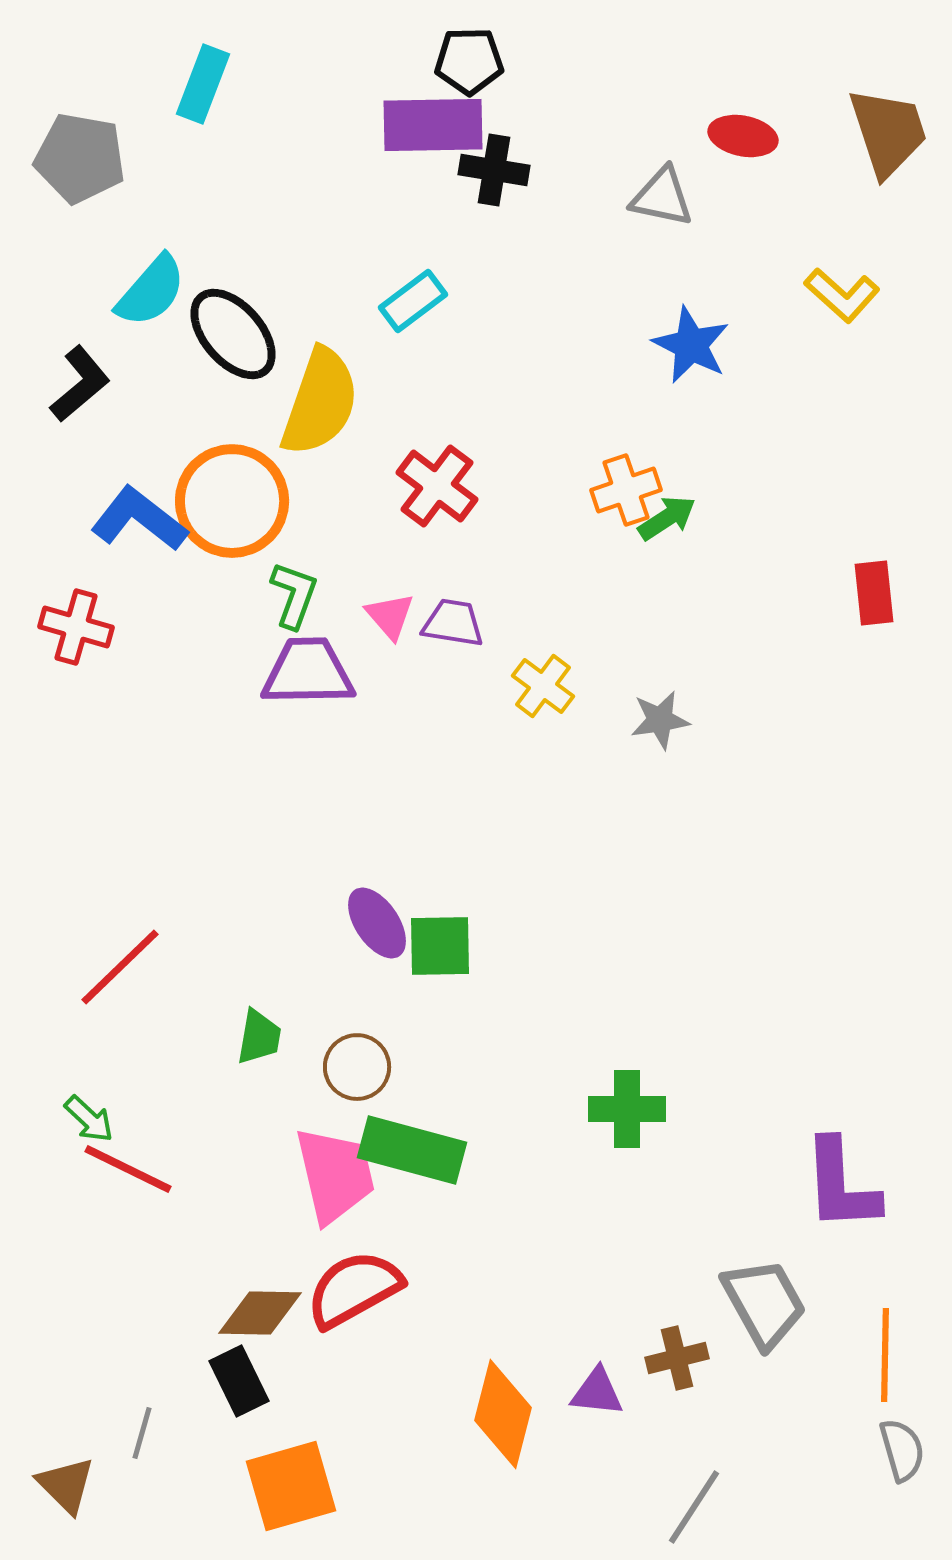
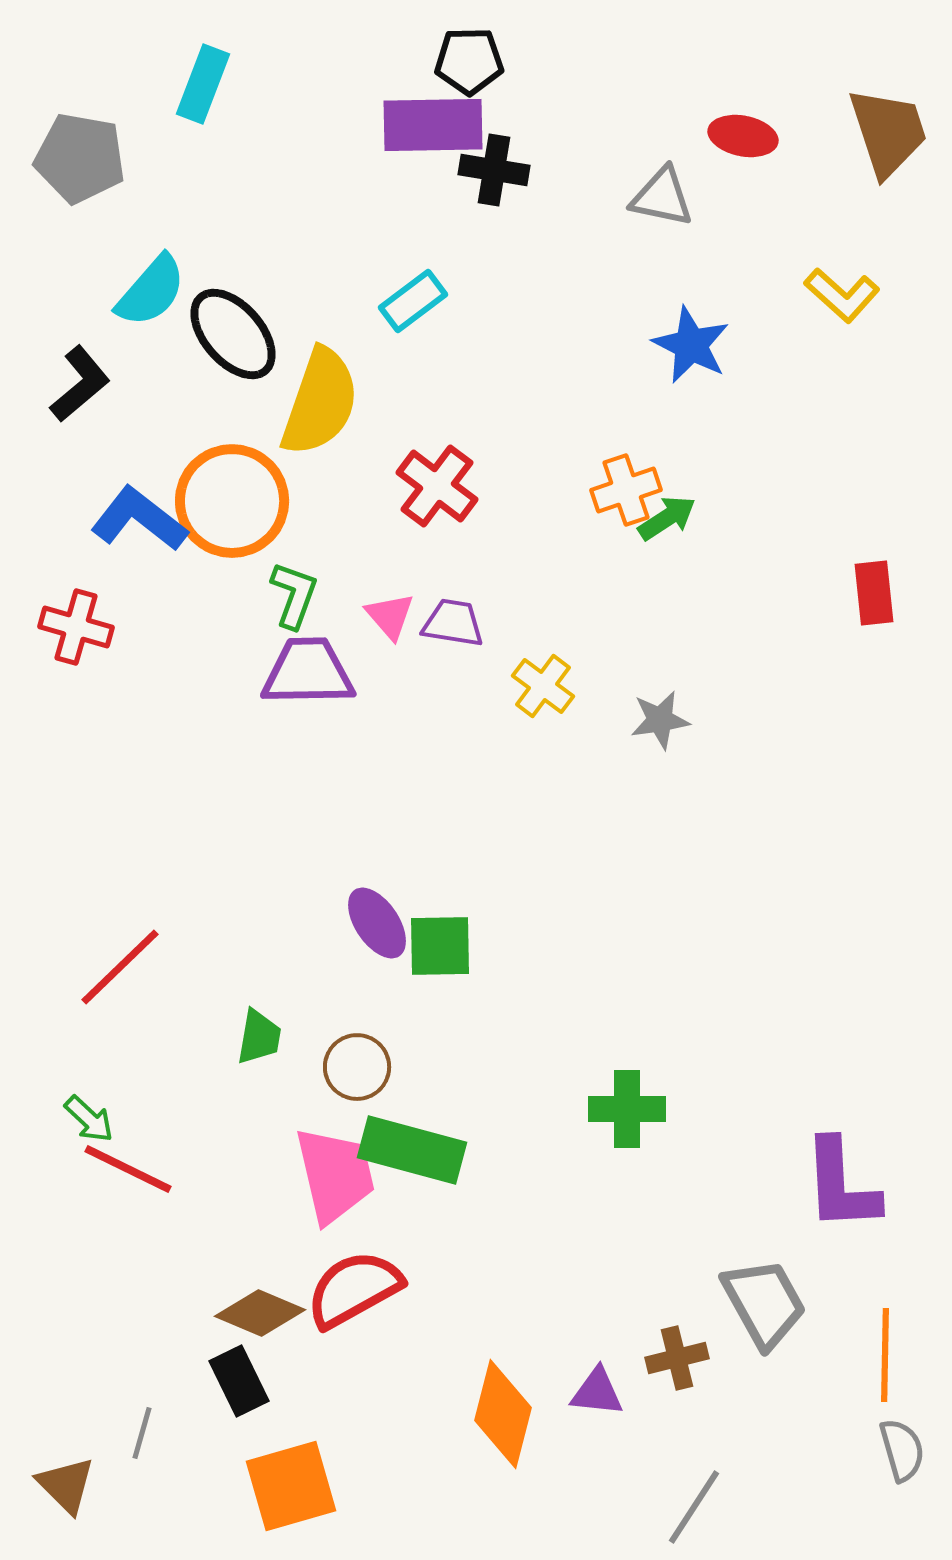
brown diamond at (260, 1313): rotated 22 degrees clockwise
